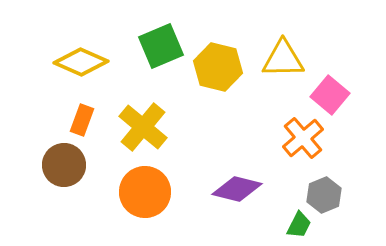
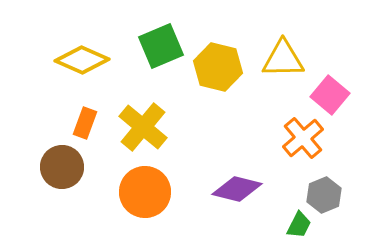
yellow diamond: moved 1 px right, 2 px up
orange rectangle: moved 3 px right, 3 px down
brown circle: moved 2 px left, 2 px down
